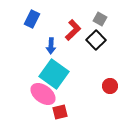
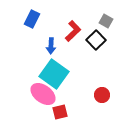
gray square: moved 6 px right, 2 px down
red L-shape: moved 1 px down
red circle: moved 8 px left, 9 px down
